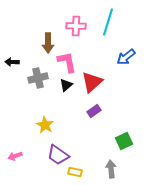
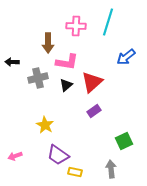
pink L-shape: rotated 110 degrees clockwise
